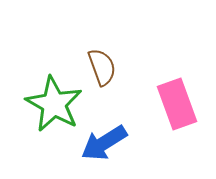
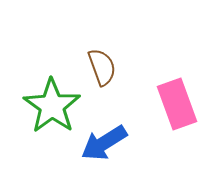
green star: moved 2 px left, 2 px down; rotated 6 degrees clockwise
